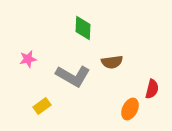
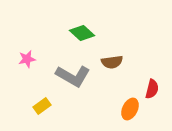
green diamond: moved 1 px left, 5 px down; rotated 50 degrees counterclockwise
pink star: moved 1 px left
